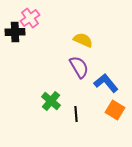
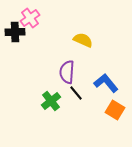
purple semicircle: moved 12 px left, 5 px down; rotated 145 degrees counterclockwise
green cross: rotated 12 degrees clockwise
black line: moved 21 px up; rotated 35 degrees counterclockwise
